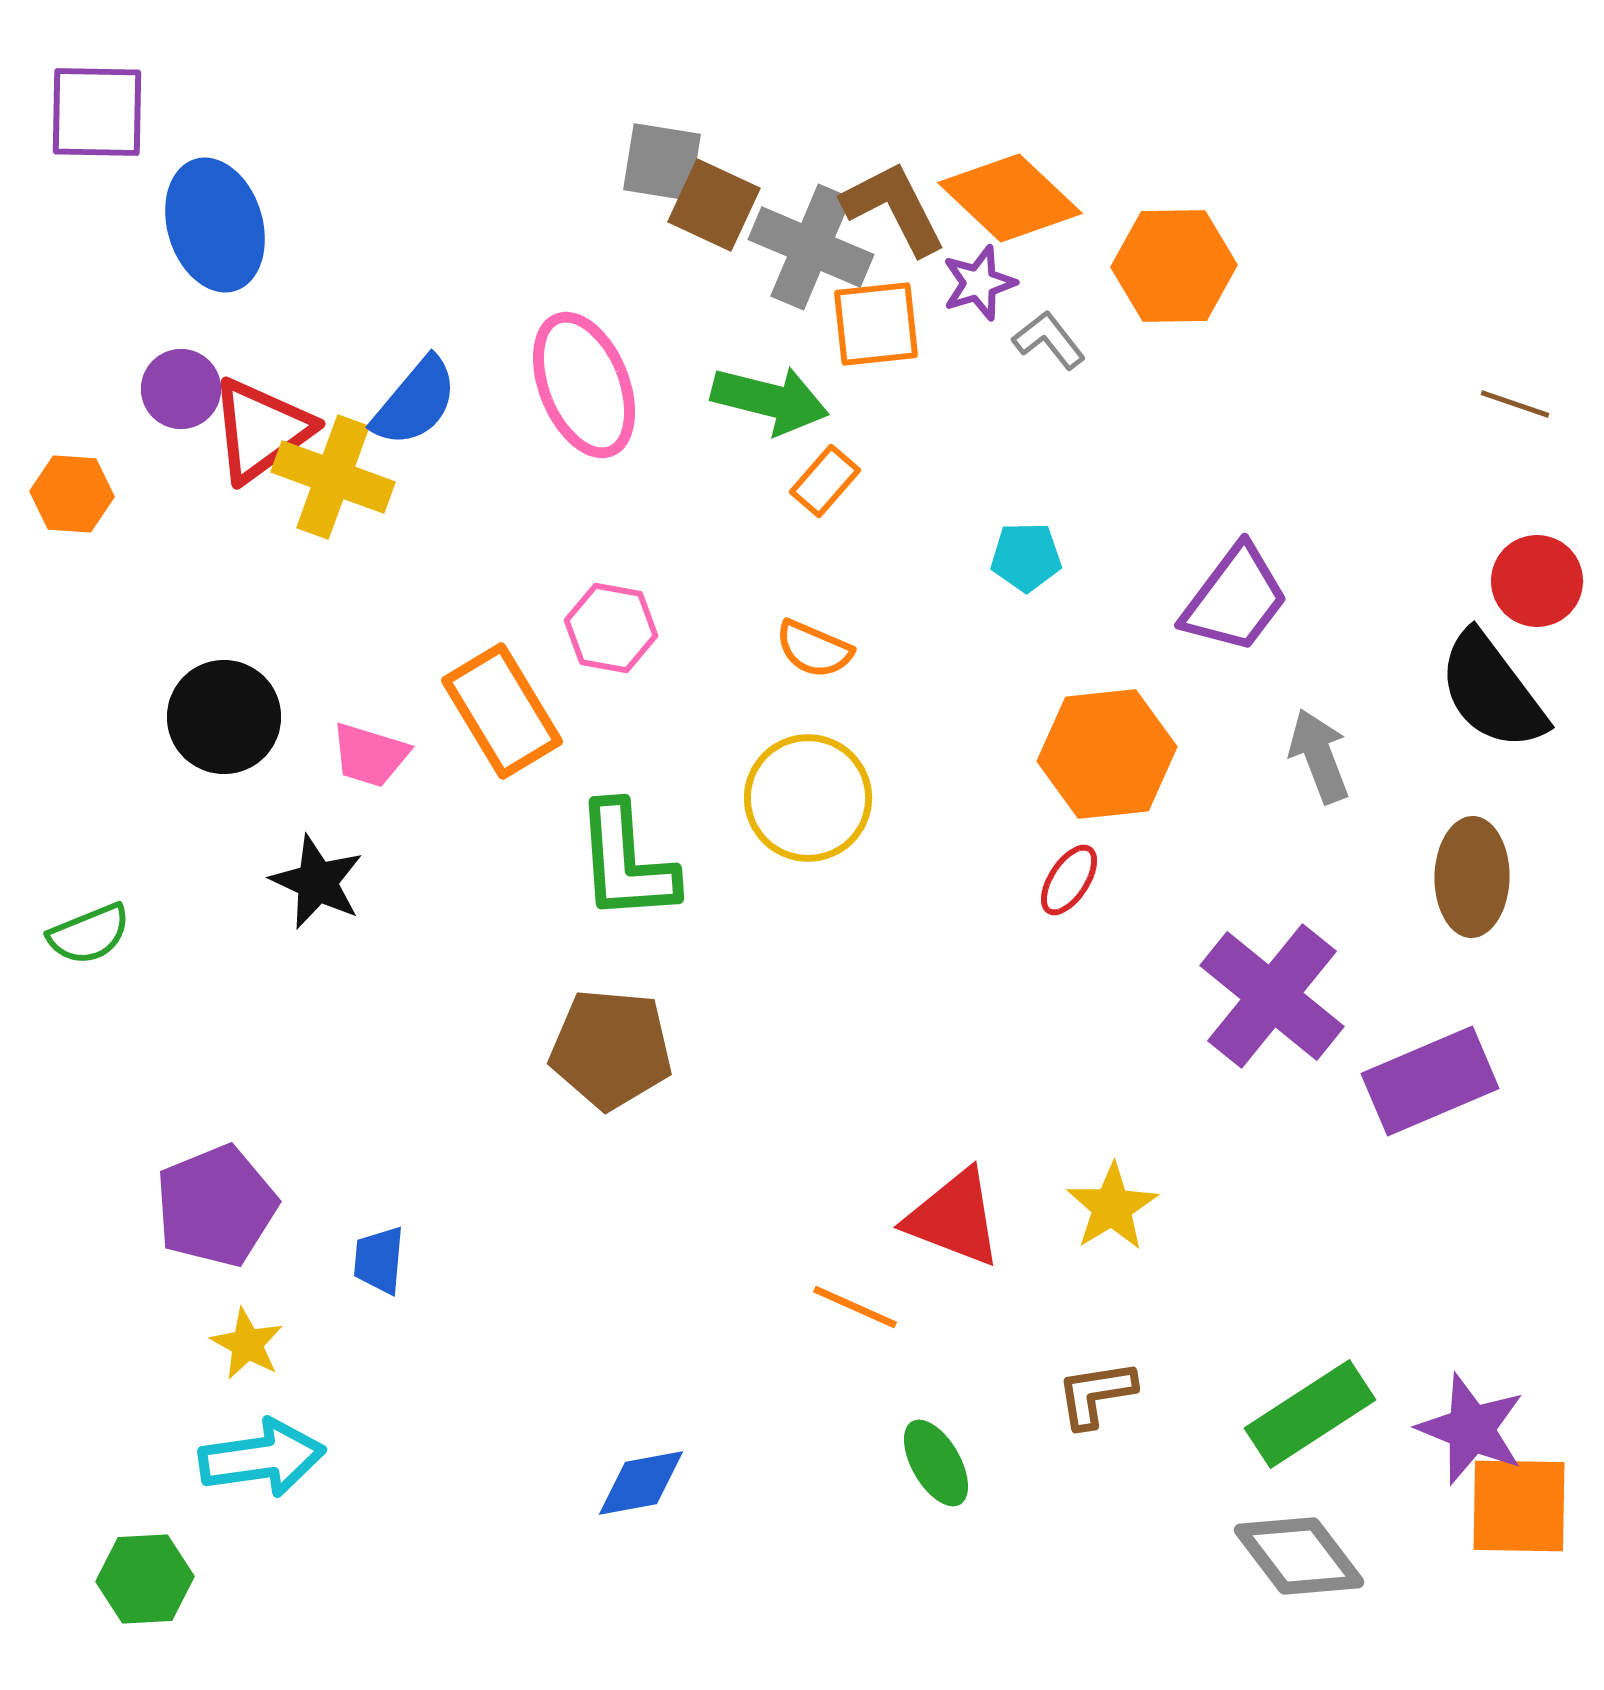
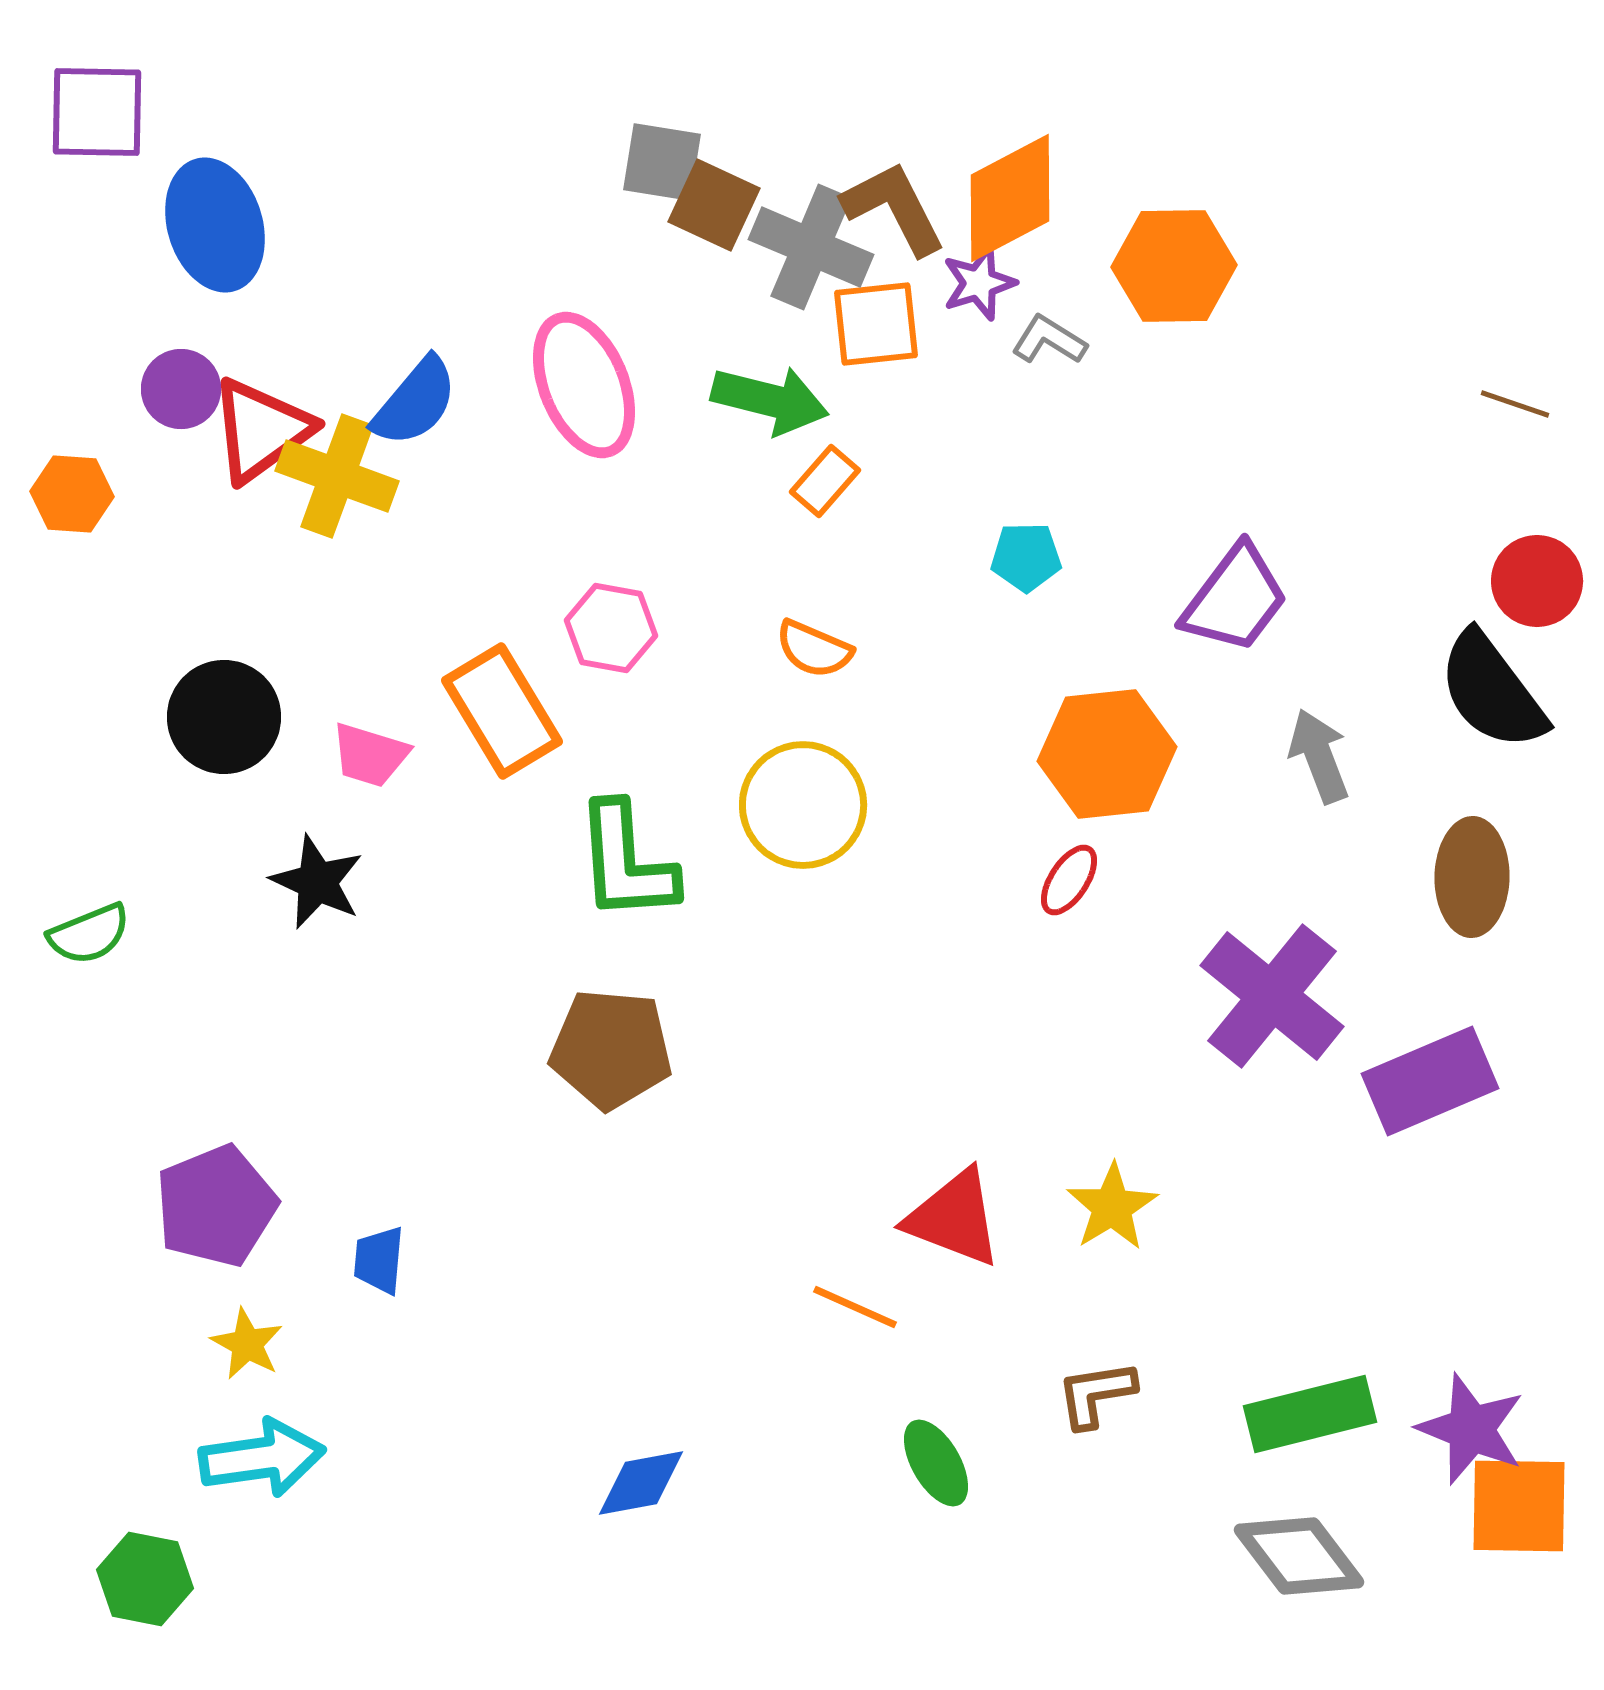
orange diamond at (1010, 198): rotated 71 degrees counterclockwise
gray L-shape at (1049, 340): rotated 20 degrees counterclockwise
yellow cross at (333, 477): moved 4 px right, 1 px up
yellow circle at (808, 798): moved 5 px left, 7 px down
green rectangle at (1310, 1414): rotated 19 degrees clockwise
green hexagon at (145, 1579): rotated 14 degrees clockwise
